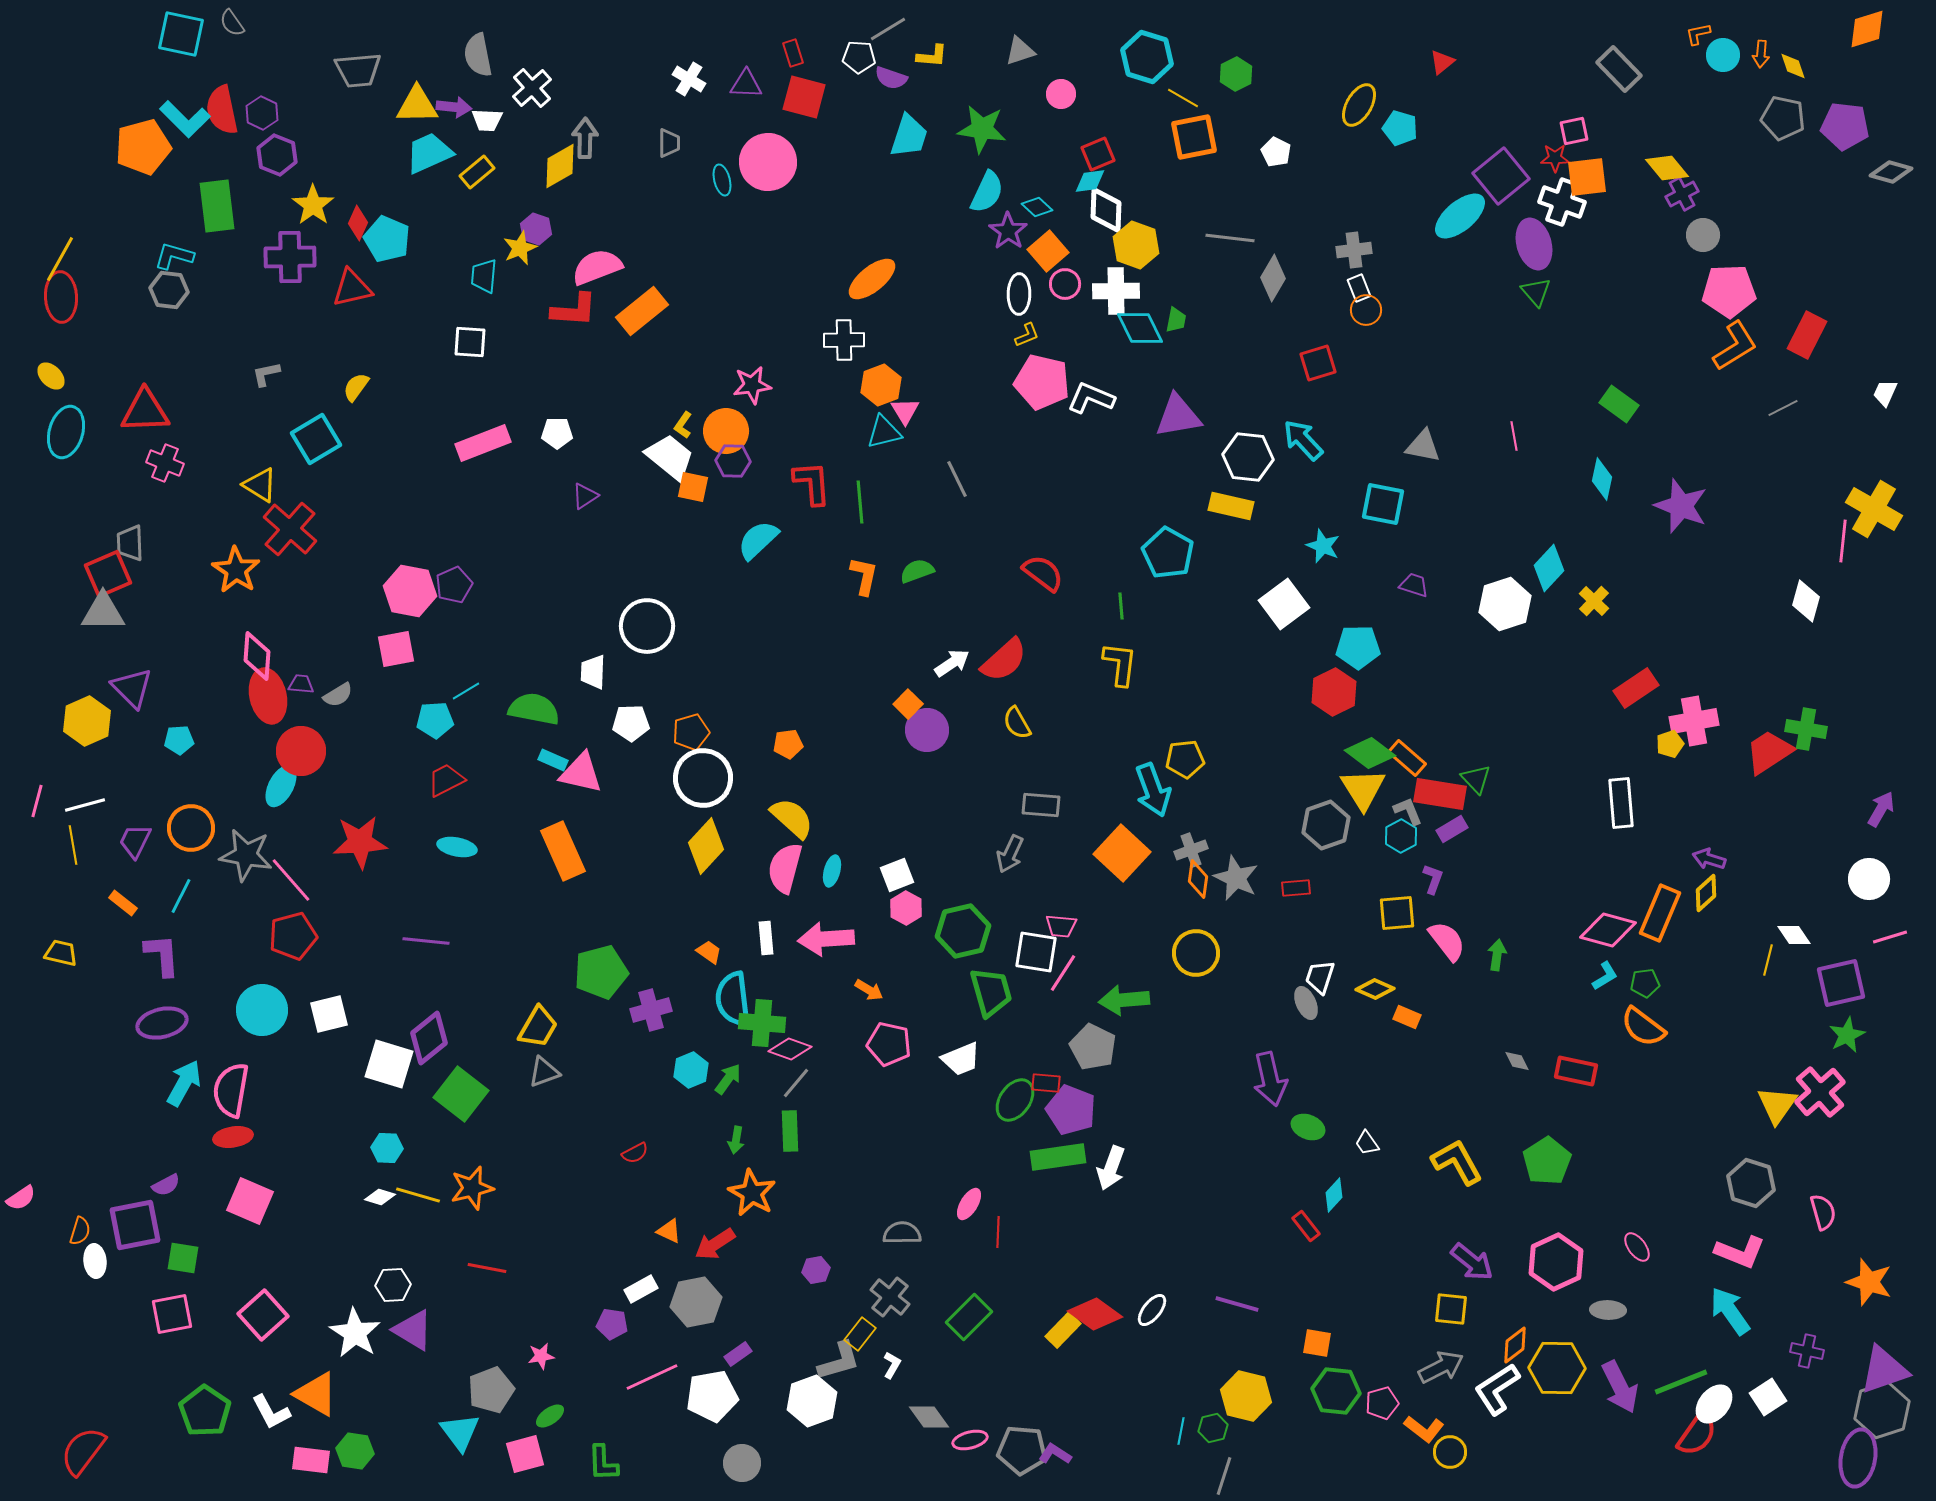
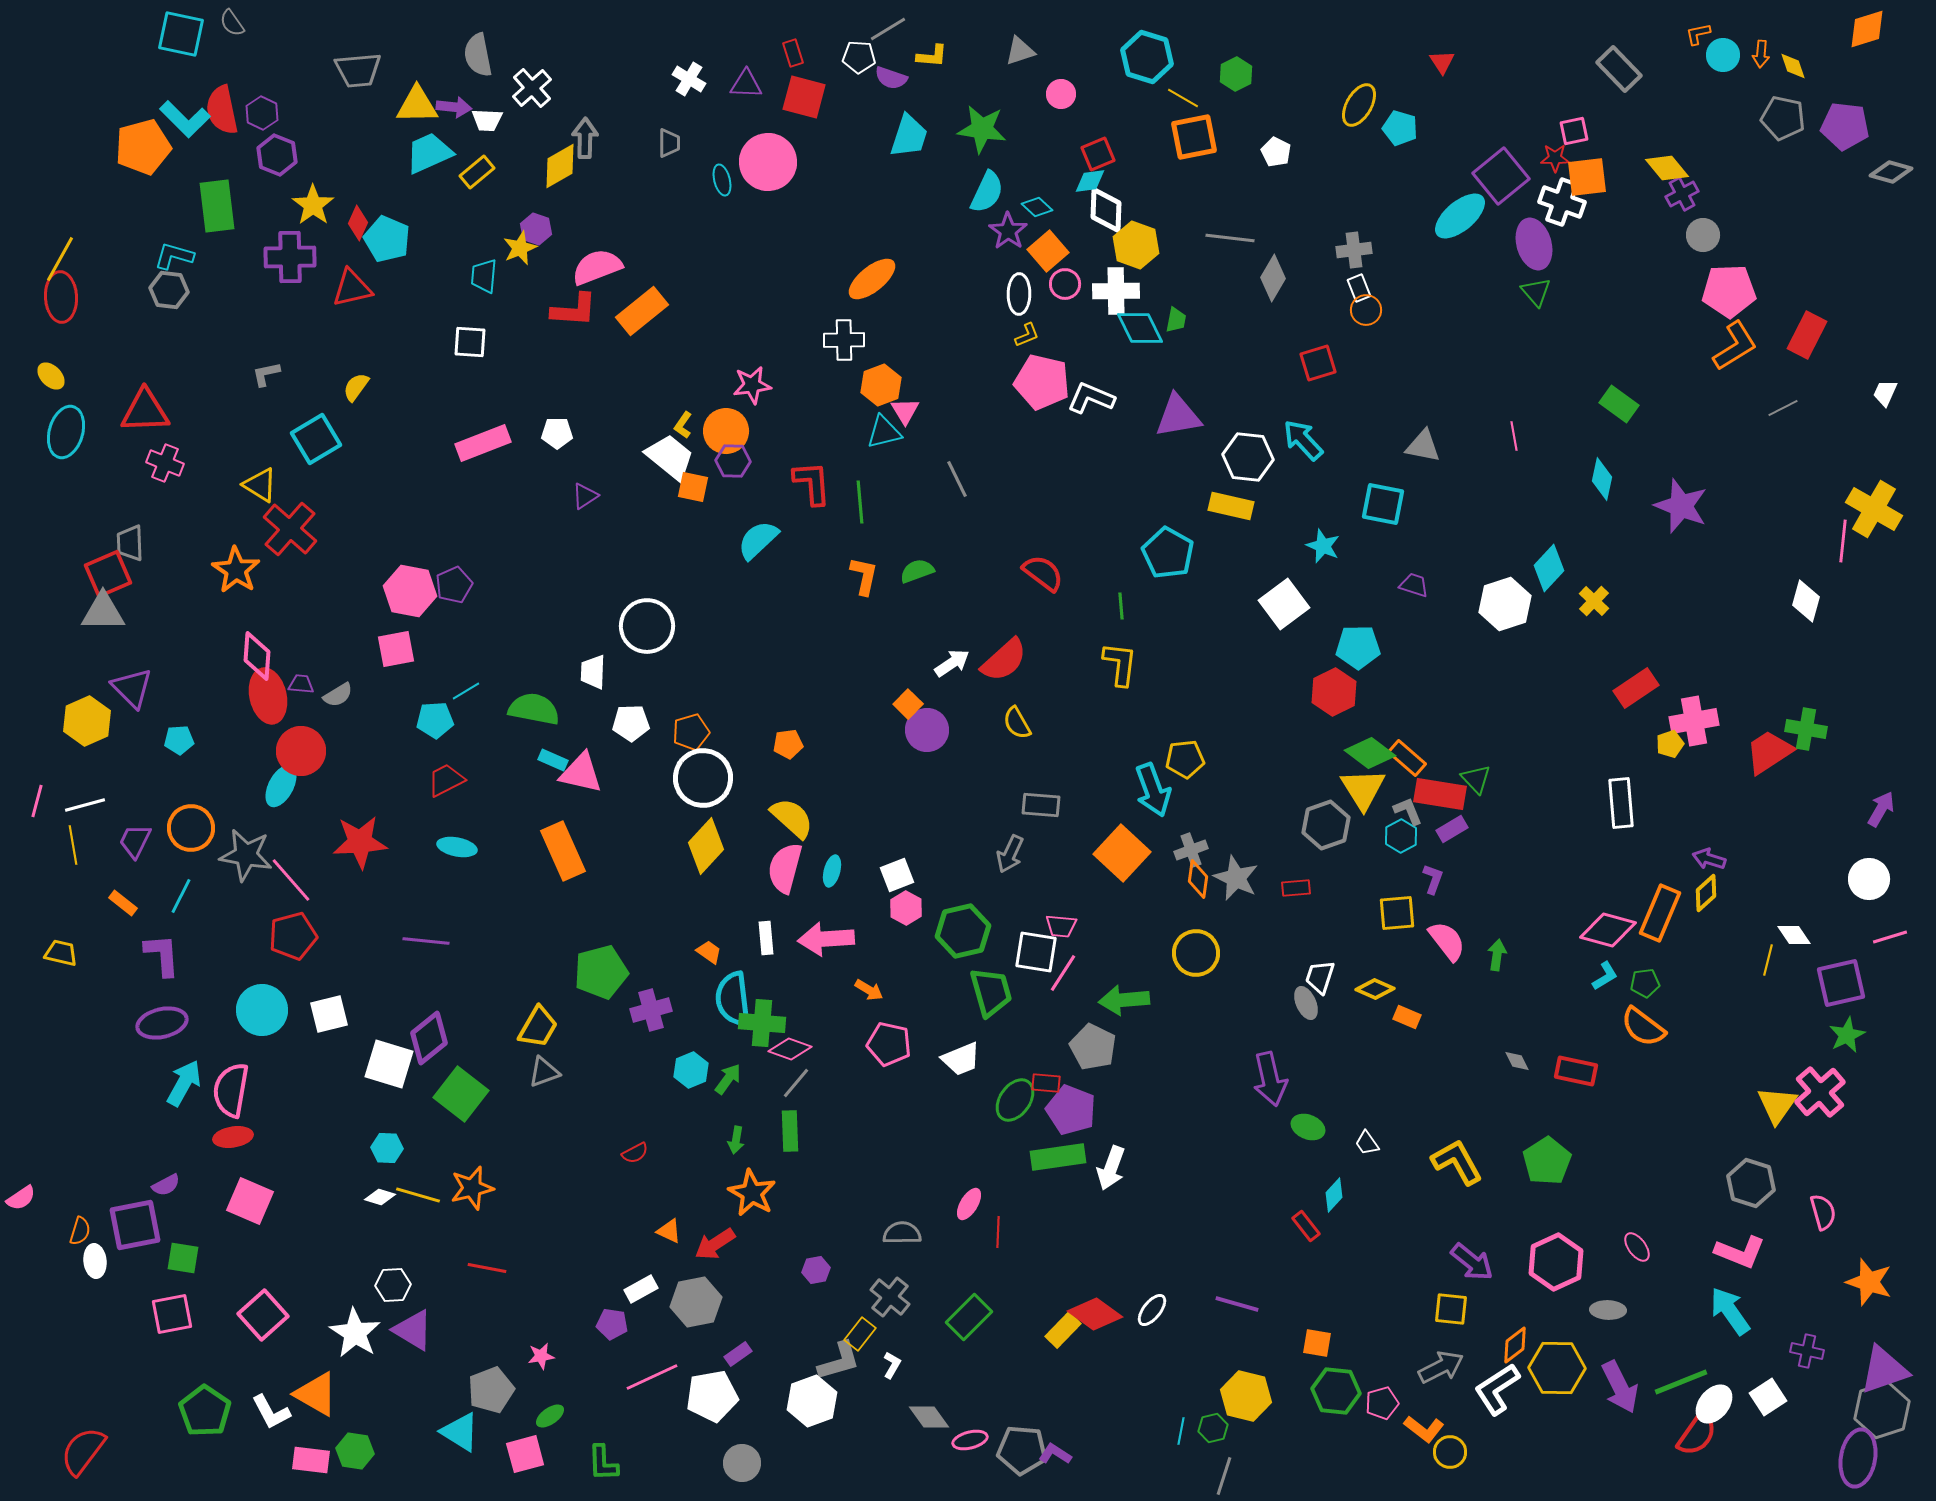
red triangle at (1442, 62): rotated 24 degrees counterclockwise
cyan triangle at (460, 1432): rotated 21 degrees counterclockwise
